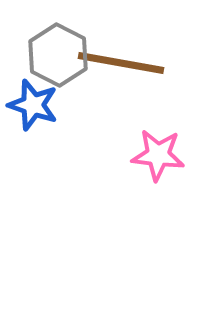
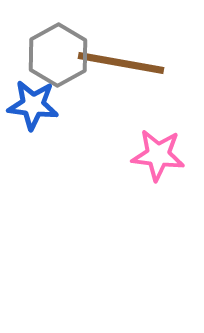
gray hexagon: rotated 4 degrees clockwise
blue star: rotated 12 degrees counterclockwise
